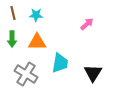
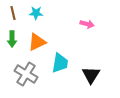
cyan star: moved 2 px up
pink arrow: rotated 56 degrees clockwise
orange triangle: rotated 24 degrees counterclockwise
black triangle: moved 2 px left, 2 px down
